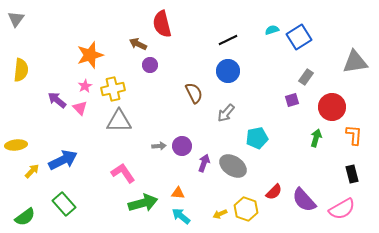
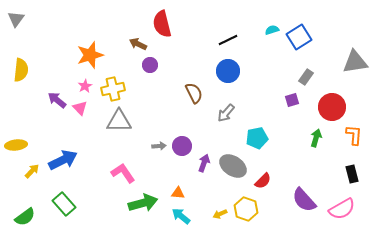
red semicircle at (274, 192): moved 11 px left, 11 px up
